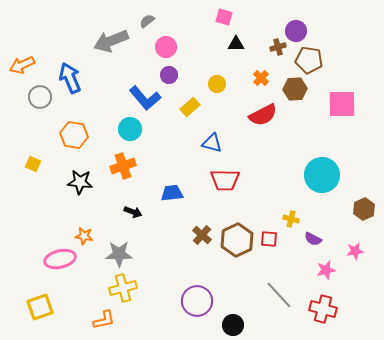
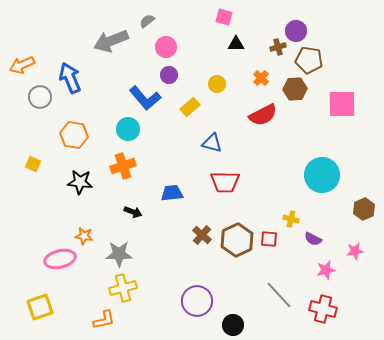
cyan circle at (130, 129): moved 2 px left
red trapezoid at (225, 180): moved 2 px down
